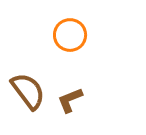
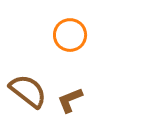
brown semicircle: rotated 15 degrees counterclockwise
